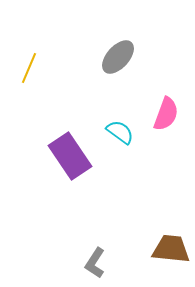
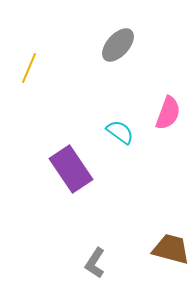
gray ellipse: moved 12 px up
pink semicircle: moved 2 px right, 1 px up
purple rectangle: moved 1 px right, 13 px down
brown trapezoid: rotated 9 degrees clockwise
